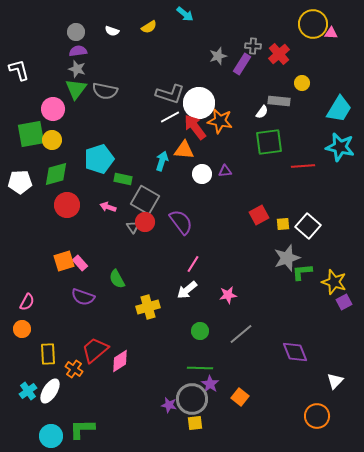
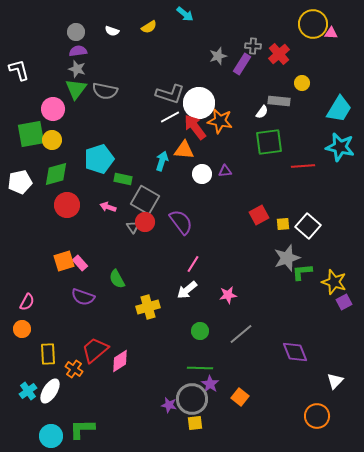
white pentagon at (20, 182): rotated 10 degrees counterclockwise
